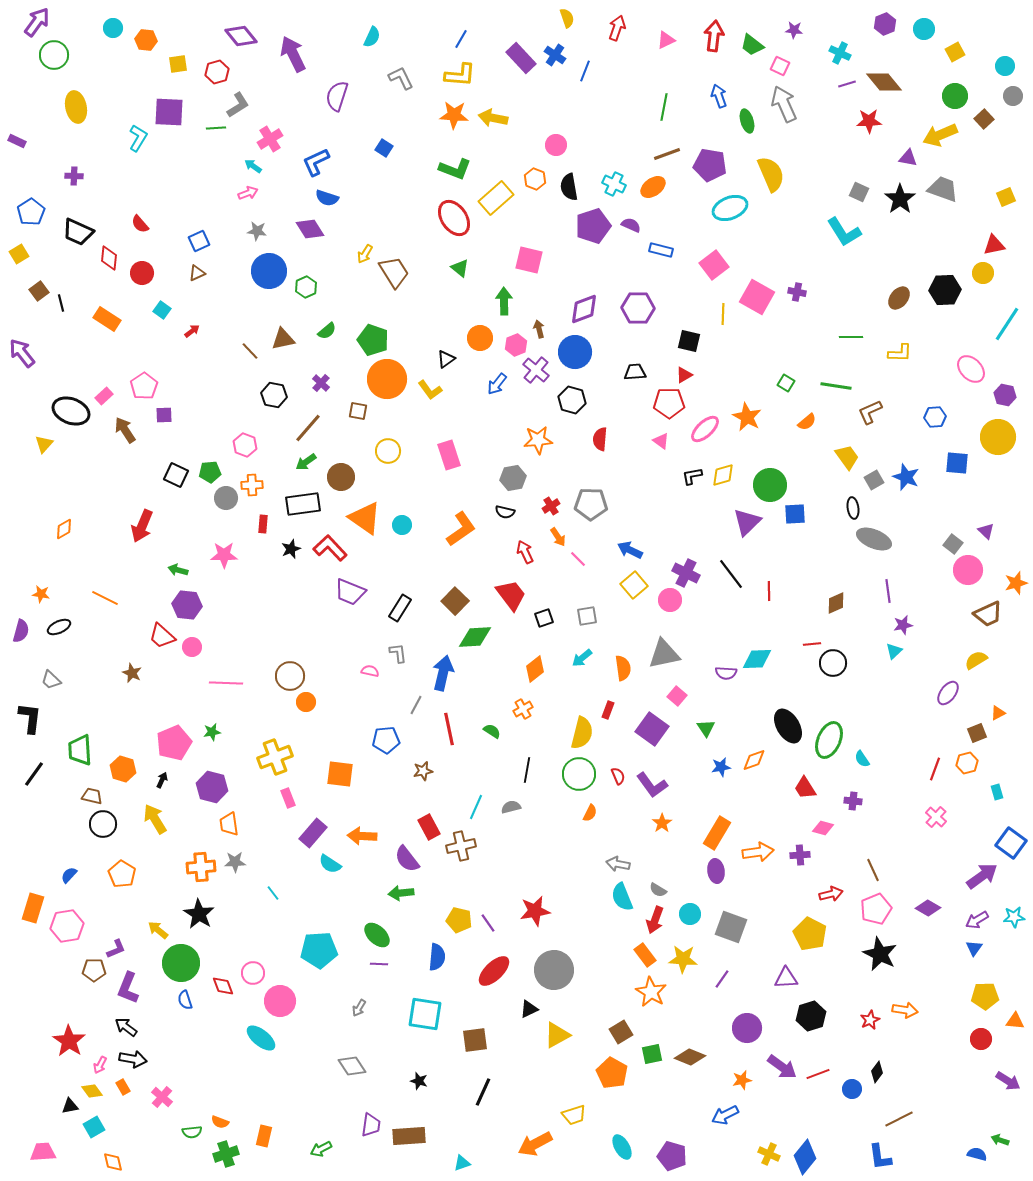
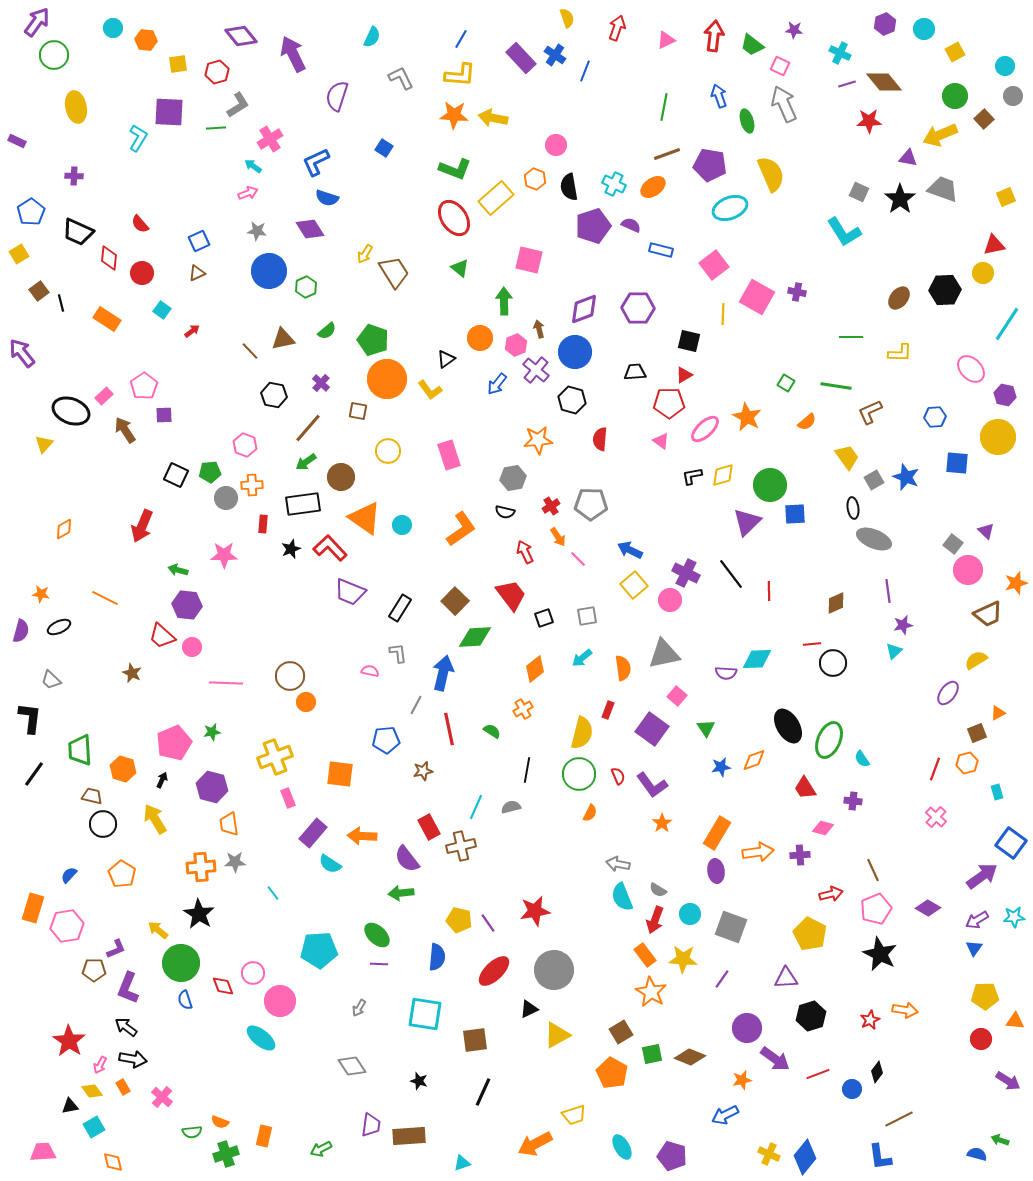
purple arrow at (782, 1067): moved 7 px left, 8 px up
